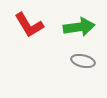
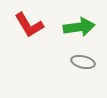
gray ellipse: moved 1 px down
